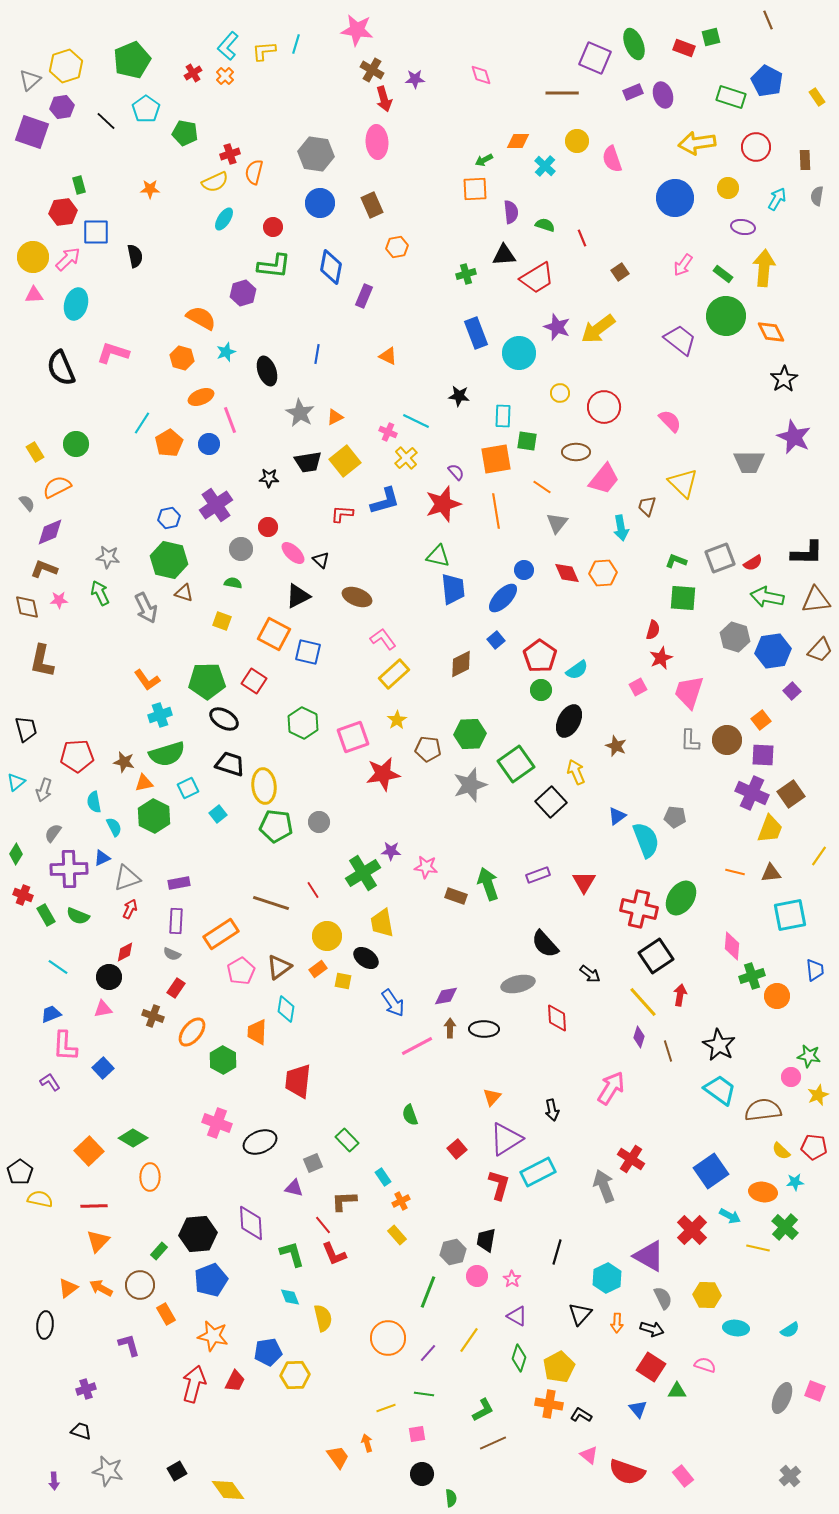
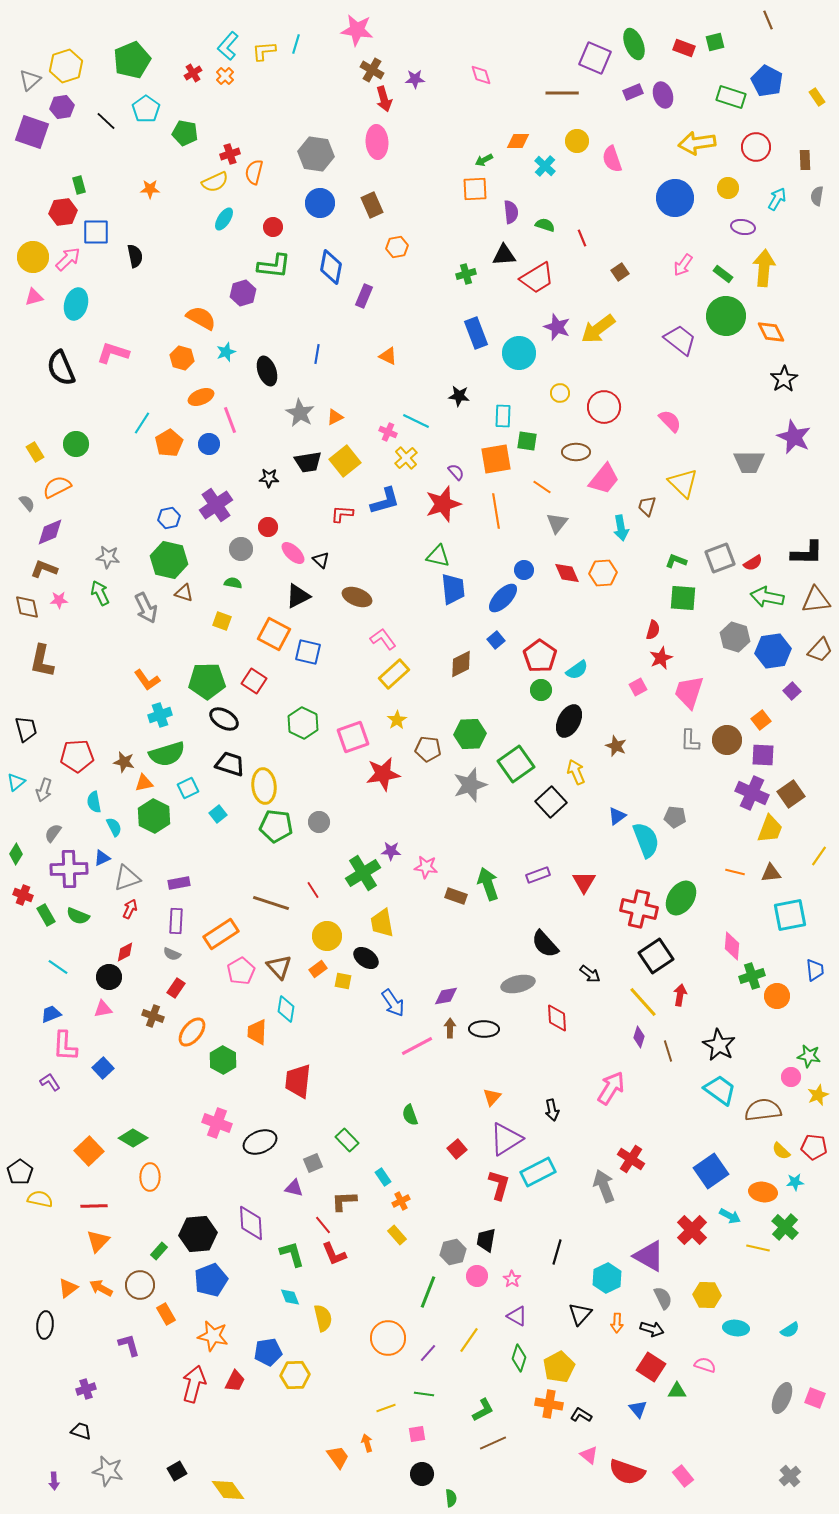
green square at (711, 37): moved 4 px right, 5 px down
pink triangle at (34, 295): moved 2 px down; rotated 12 degrees counterclockwise
brown triangle at (279, 967): rotated 36 degrees counterclockwise
pink square at (815, 1391): moved 7 px down
